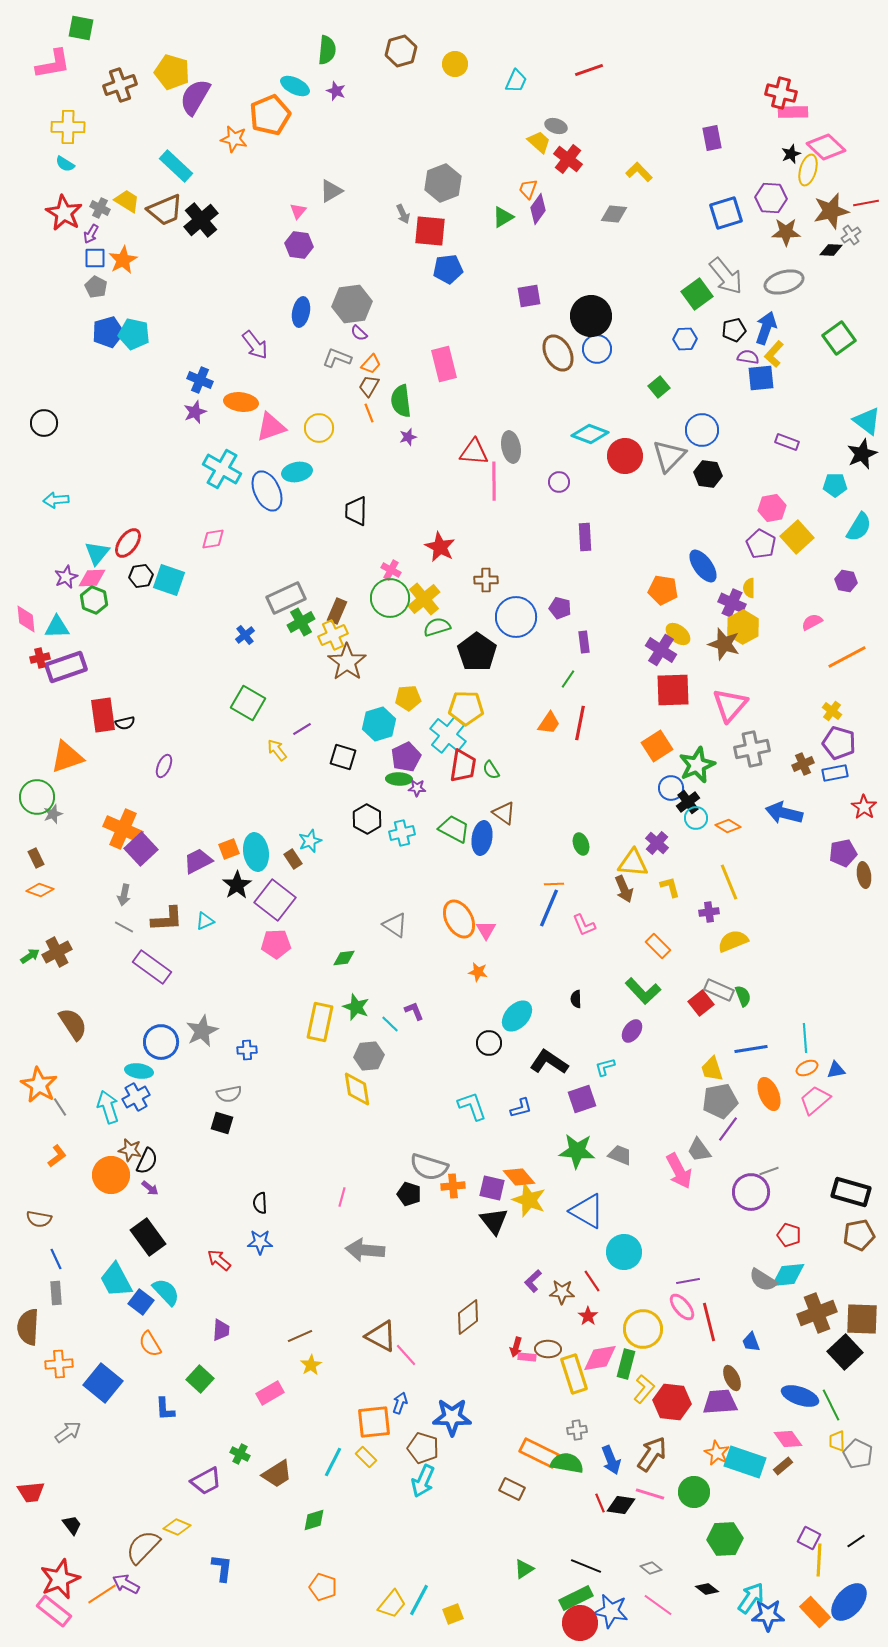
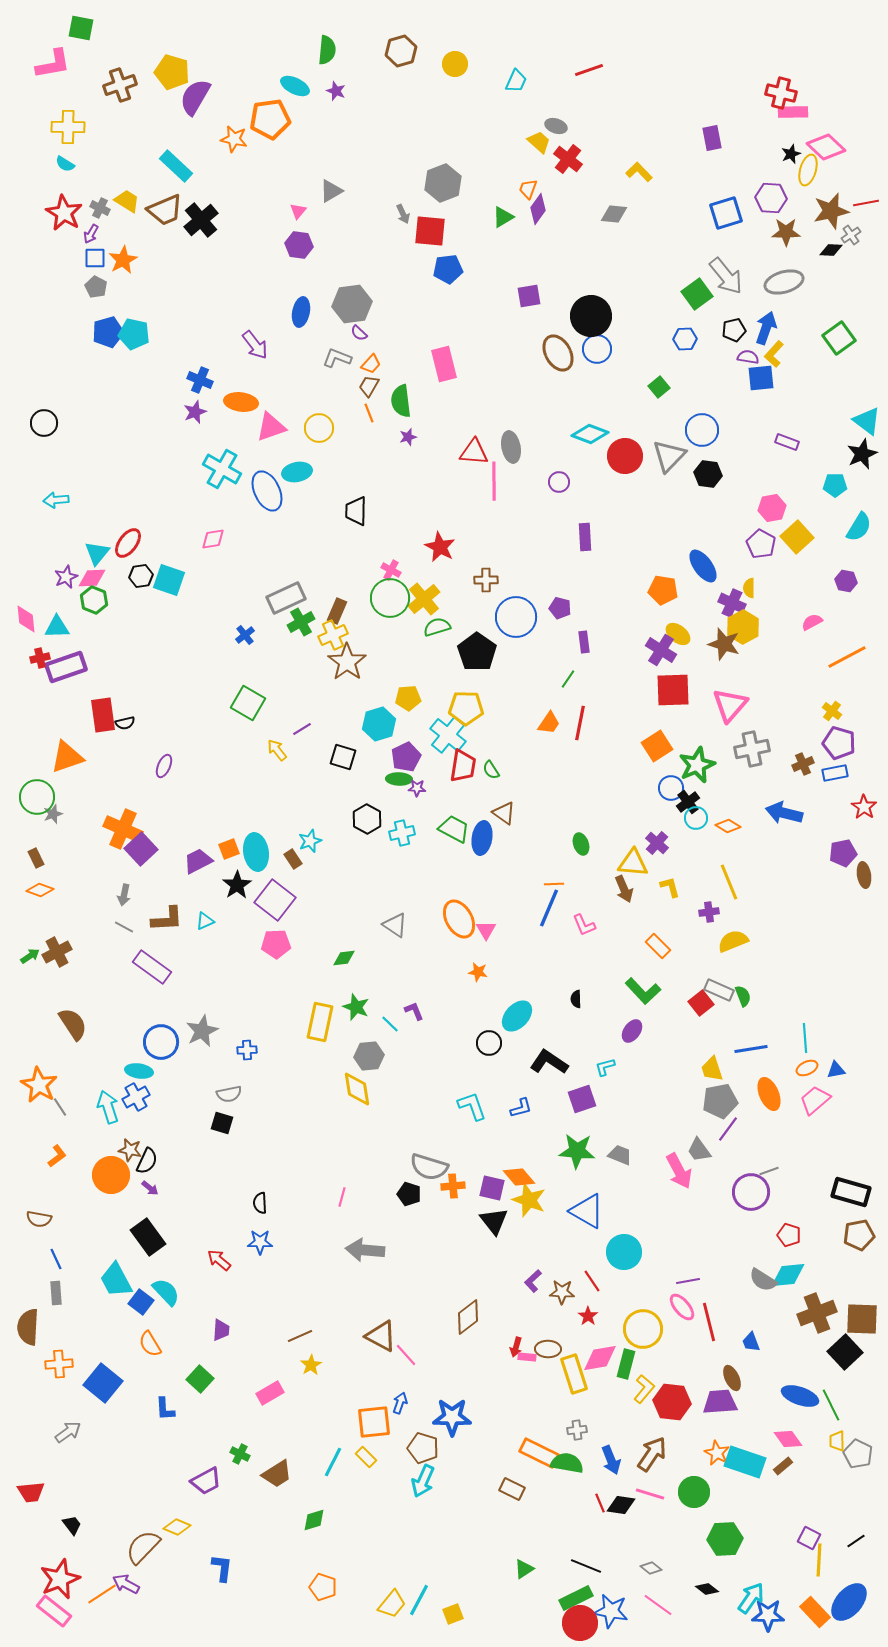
orange pentagon at (270, 115): moved 4 px down; rotated 15 degrees clockwise
